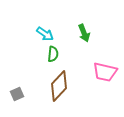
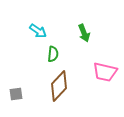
cyan arrow: moved 7 px left, 3 px up
gray square: moved 1 px left; rotated 16 degrees clockwise
